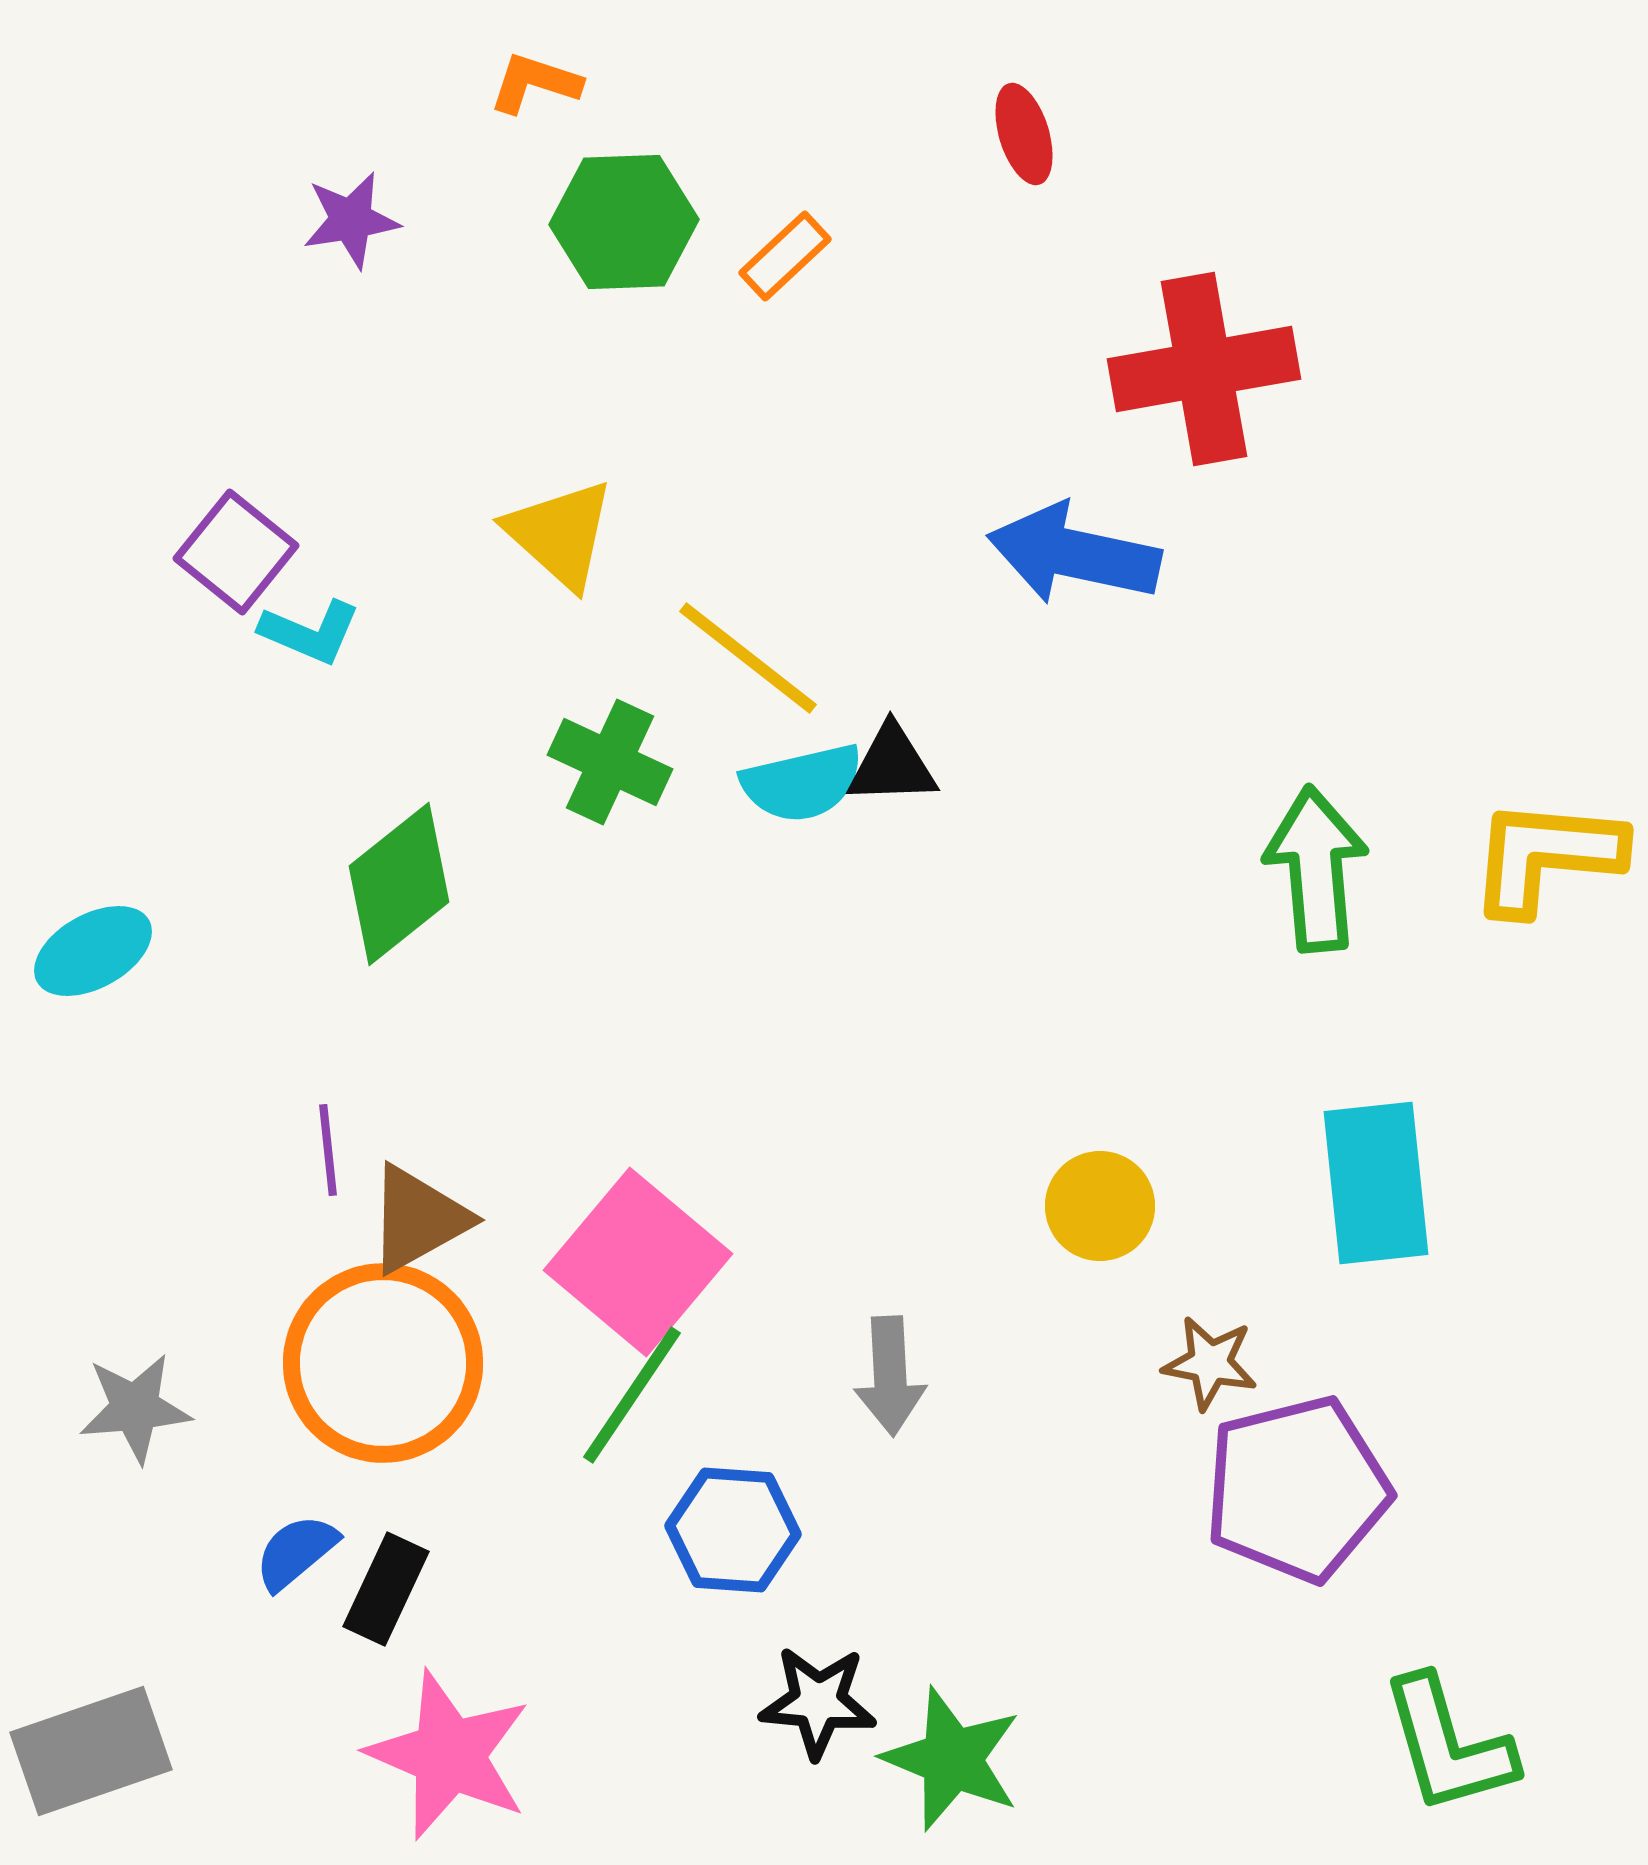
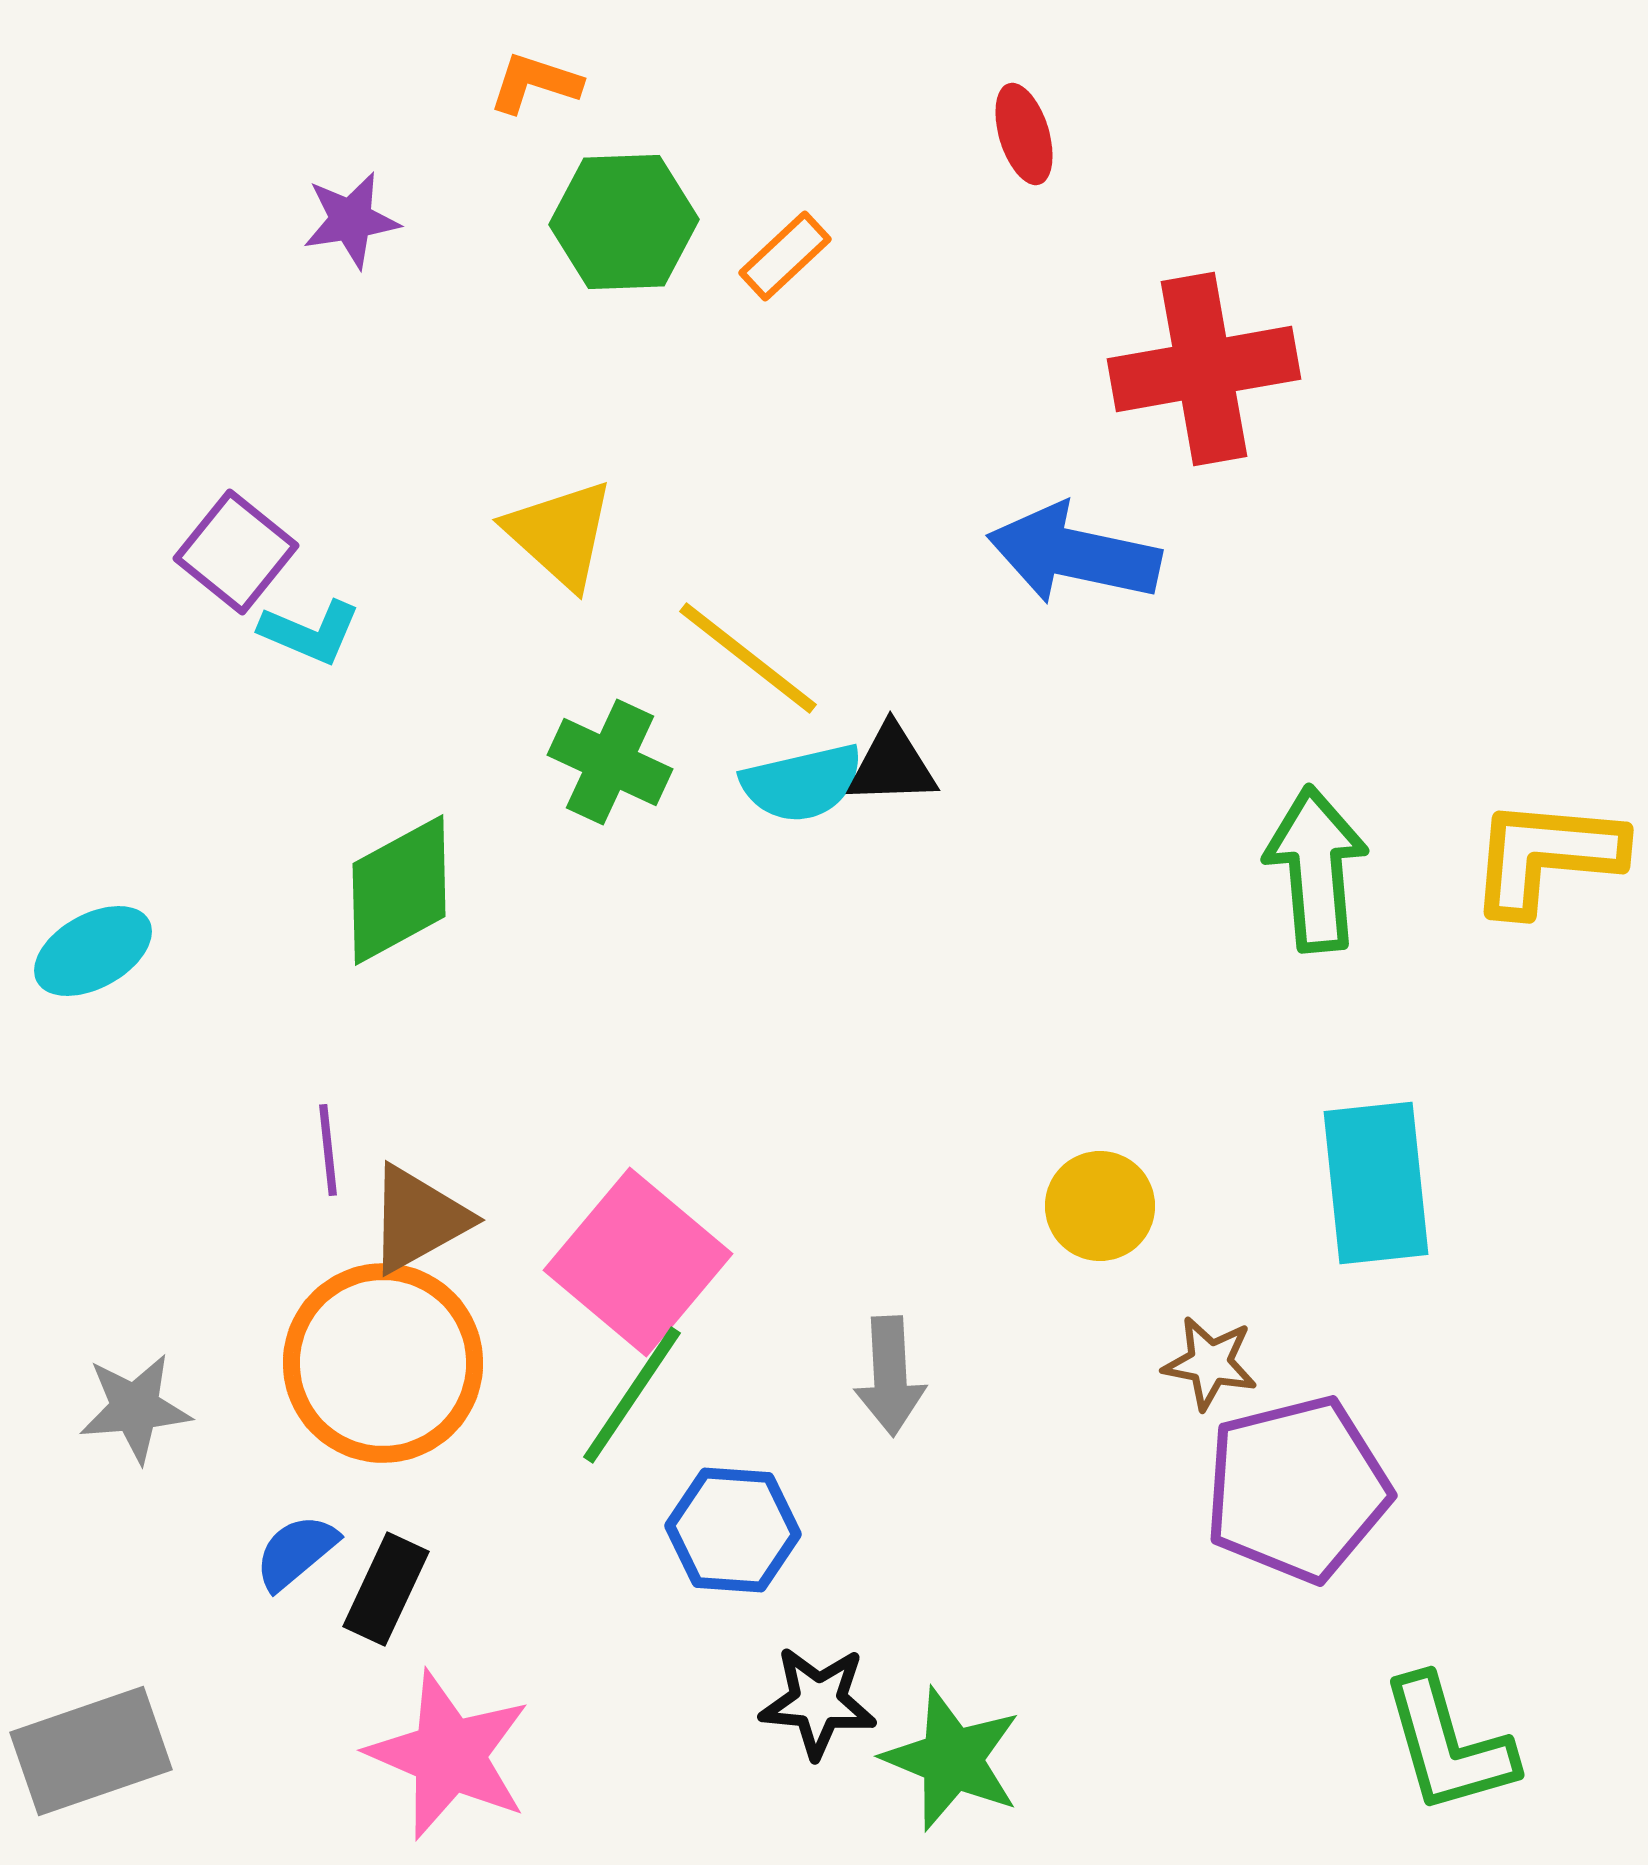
green diamond: moved 6 px down; rotated 10 degrees clockwise
